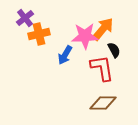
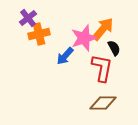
purple cross: moved 3 px right
pink star: moved 1 px left, 2 px down; rotated 16 degrees counterclockwise
black semicircle: moved 2 px up
blue arrow: moved 1 px down; rotated 12 degrees clockwise
red L-shape: rotated 20 degrees clockwise
